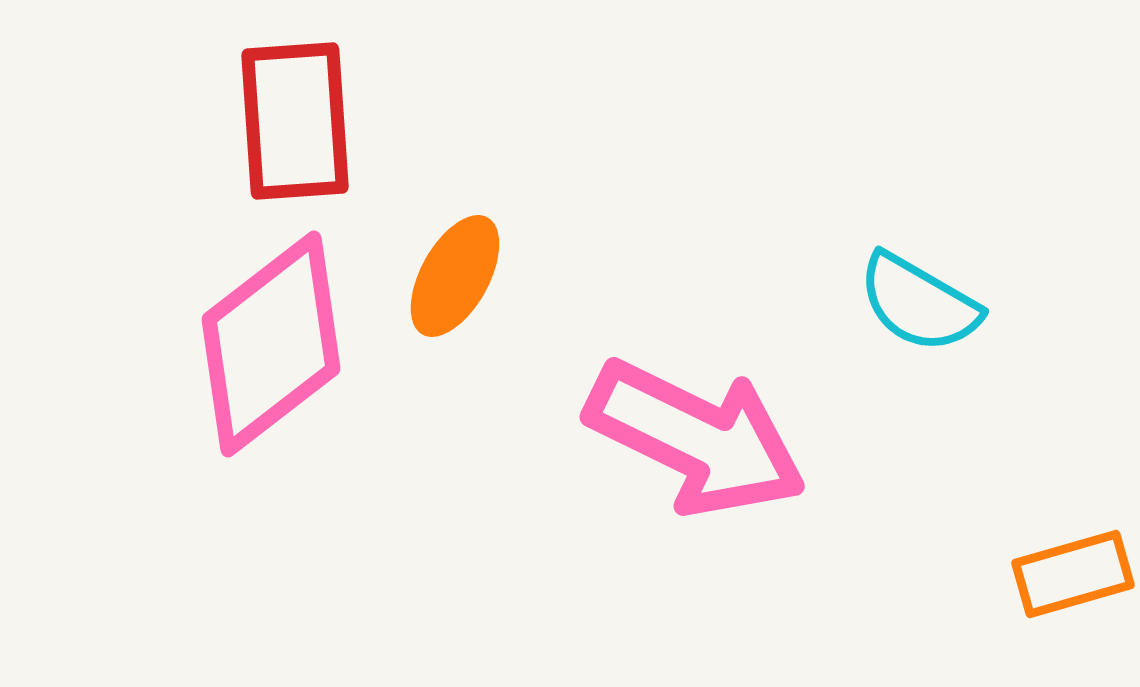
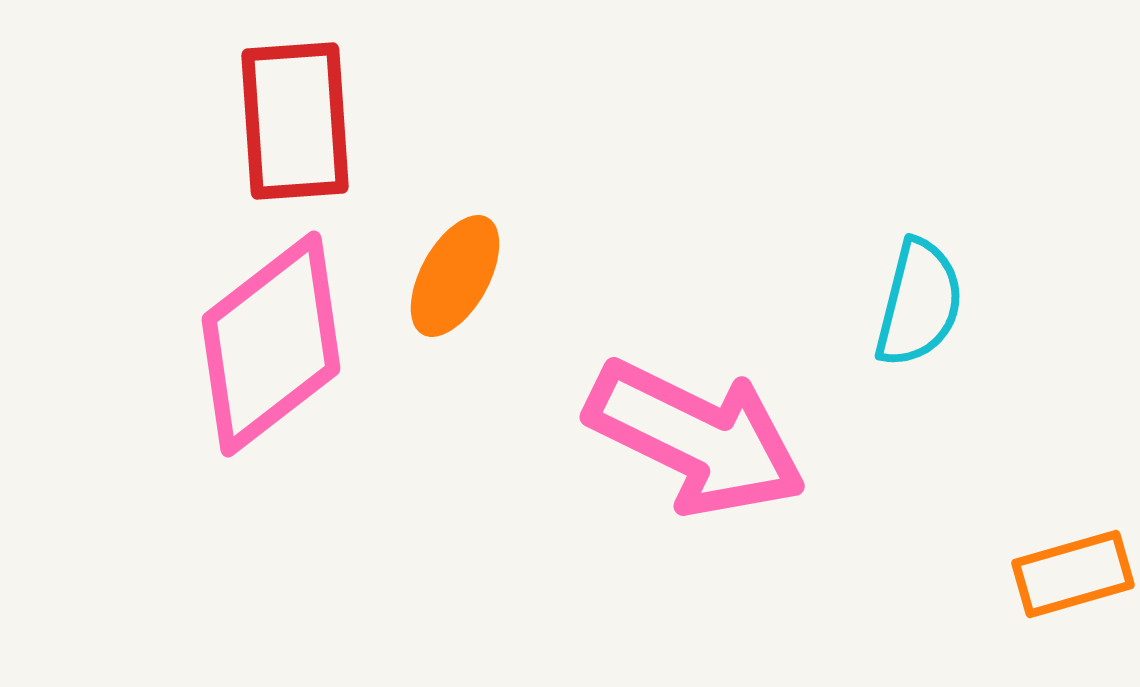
cyan semicircle: rotated 106 degrees counterclockwise
